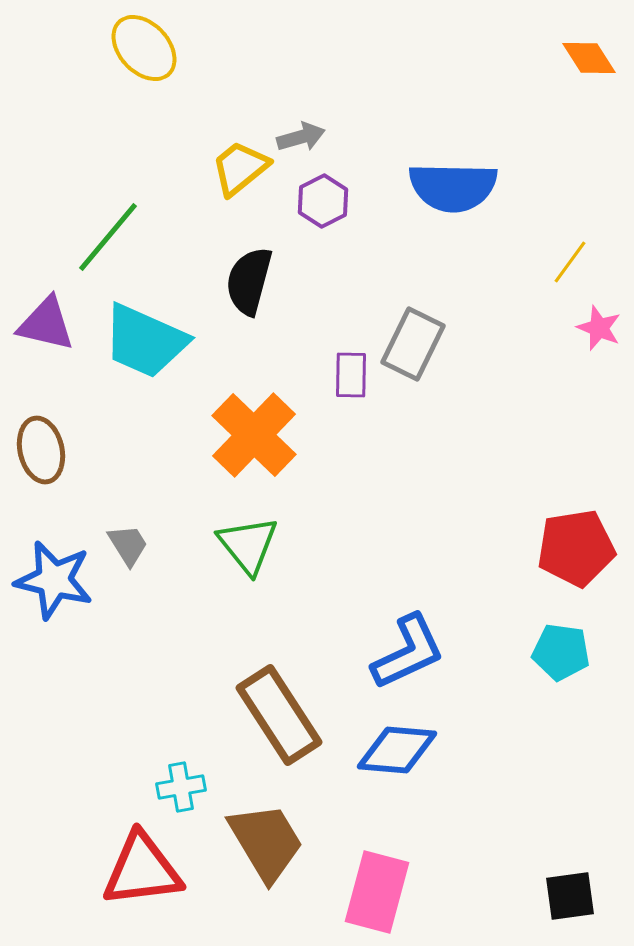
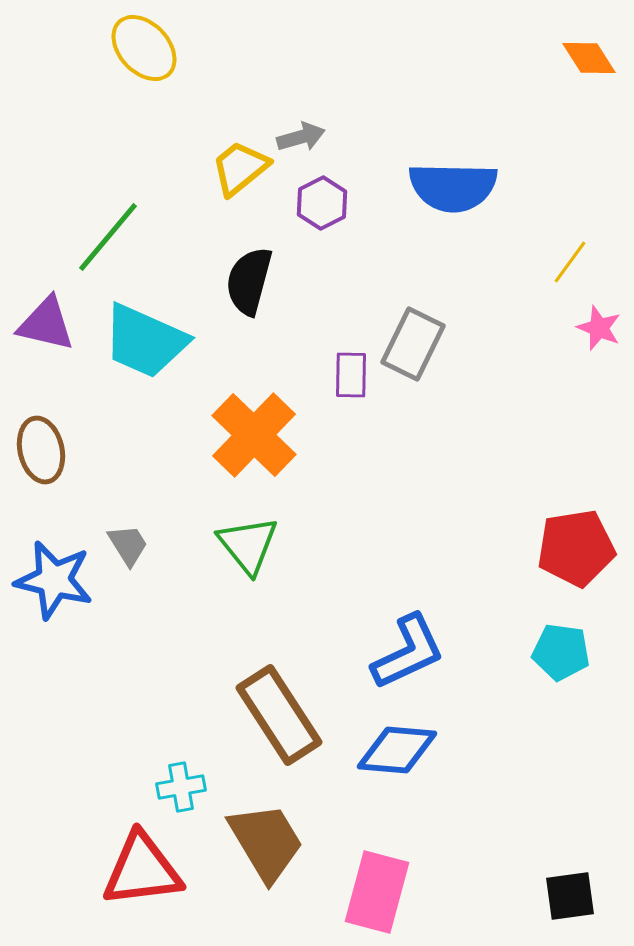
purple hexagon: moved 1 px left, 2 px down
